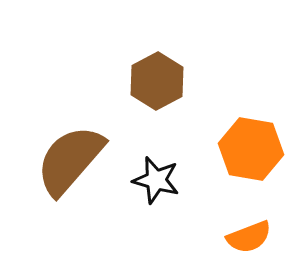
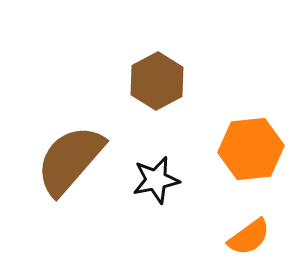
orange hexagon: rotated 16 degrees counterclockwise
black star: rotated 27 degrees counterclockwise
orange semicircle: rotated 15 degrees counterclockwise
